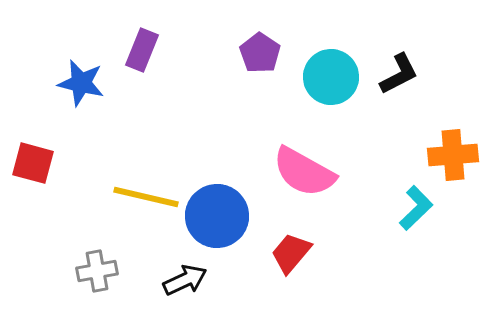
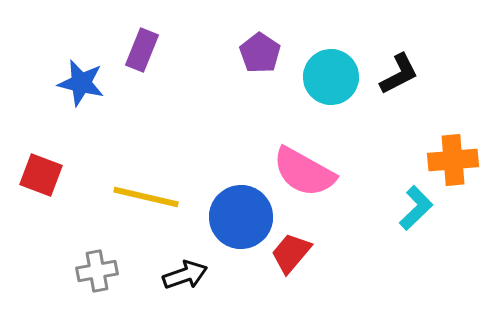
orange cross: moved 5 px down
red square: moved 8 px right, 12 px down; rotated 6 degrees clockwise
blue circle: moved 24 px right, 1 px down
black arrow: moved 5 px up; rotated 6 degrees clockwise
